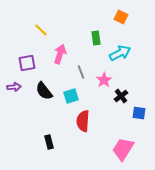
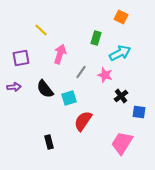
green rectangle: rotated 24 degrees clockwise
purple square: moved 6 px left, 5 px up
gray line: rotated 56 degrees clockwise
pink star: moved 1 px right, 5 px up; rotated 21 degrees counterclockwise
black semicircle: moved 1 px right, 2 px up
cyan square: moved 2 px left, 2 px down
blue square: moved 1 px up
red semicircle: rotated 30 degrees clockwise
pink trapezoid: moved 1 px left, 6 px up
